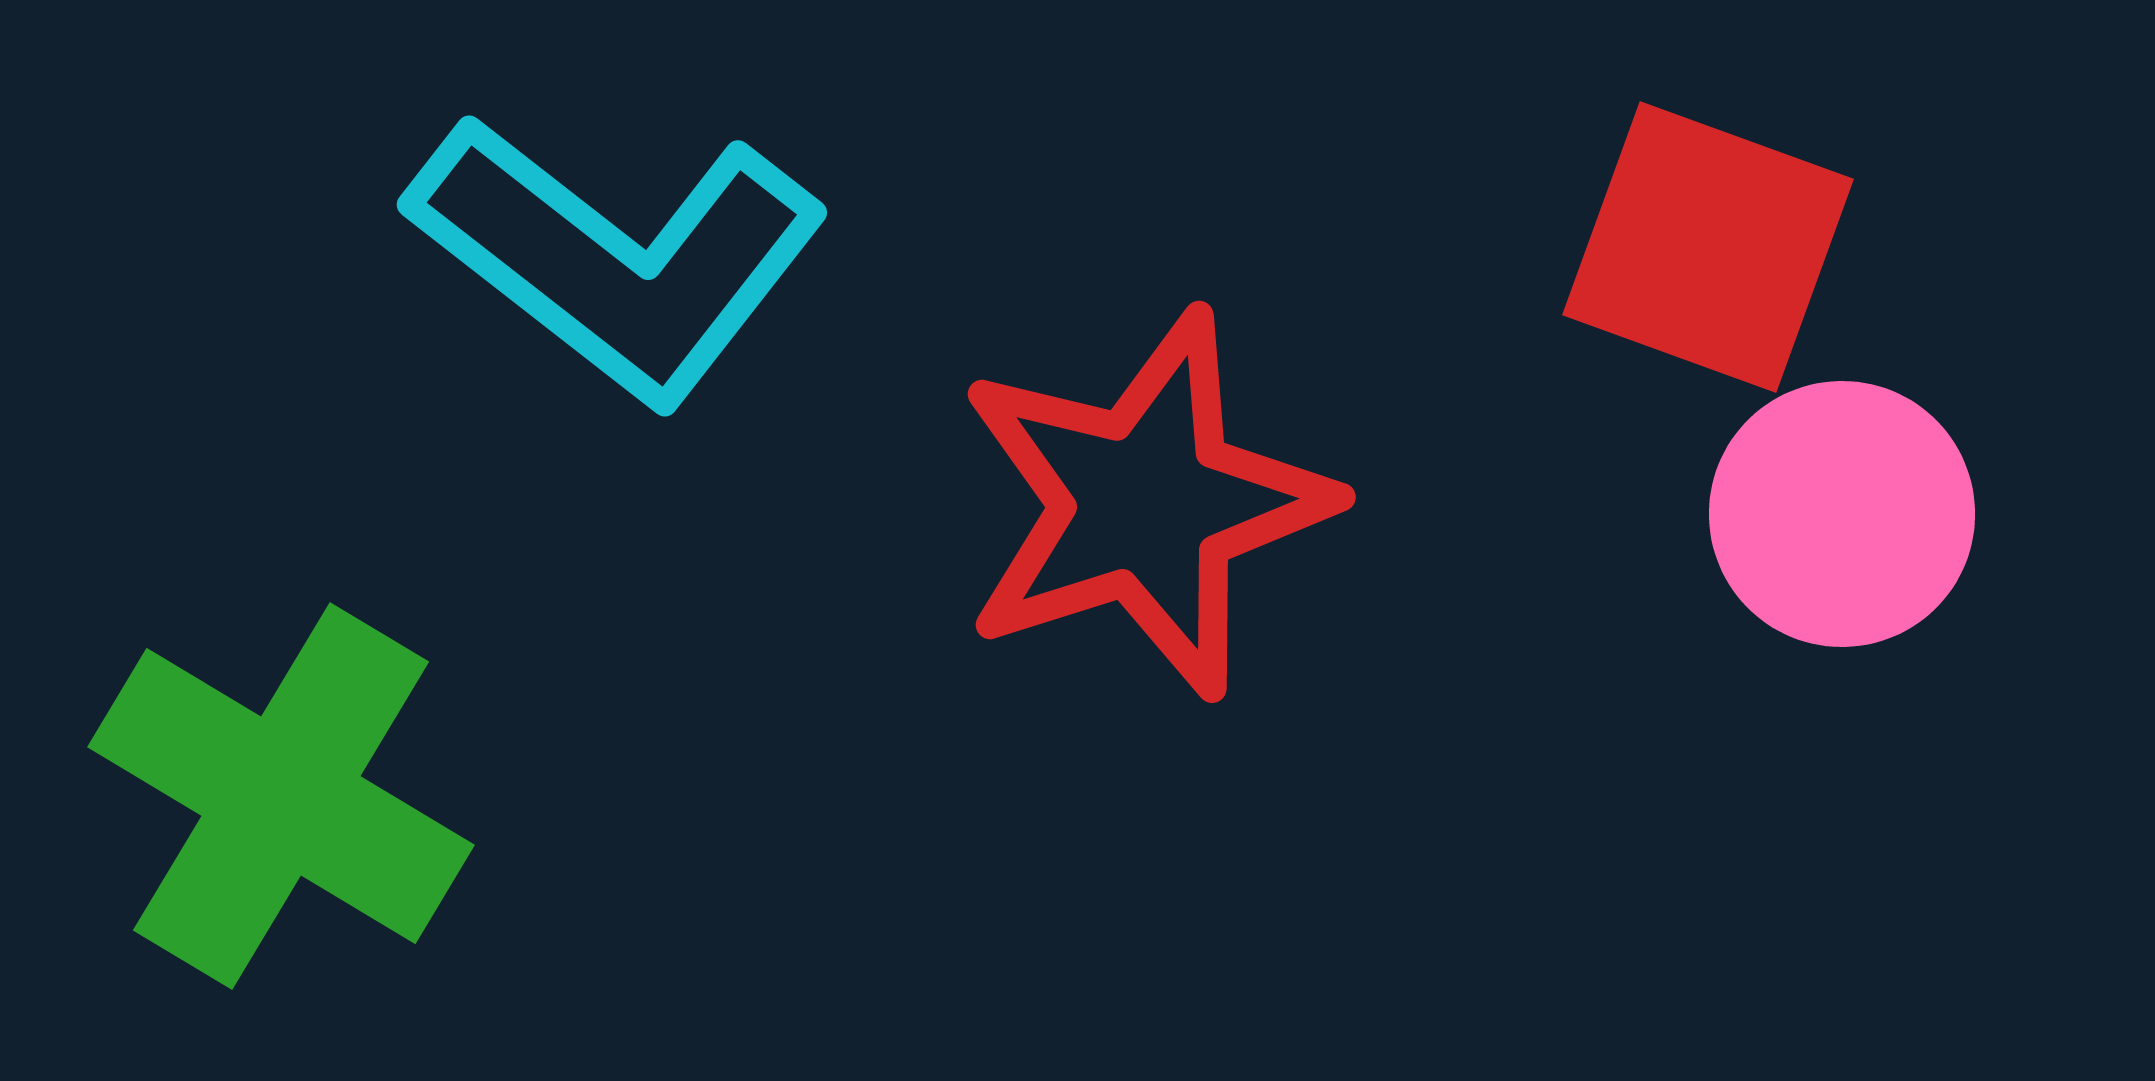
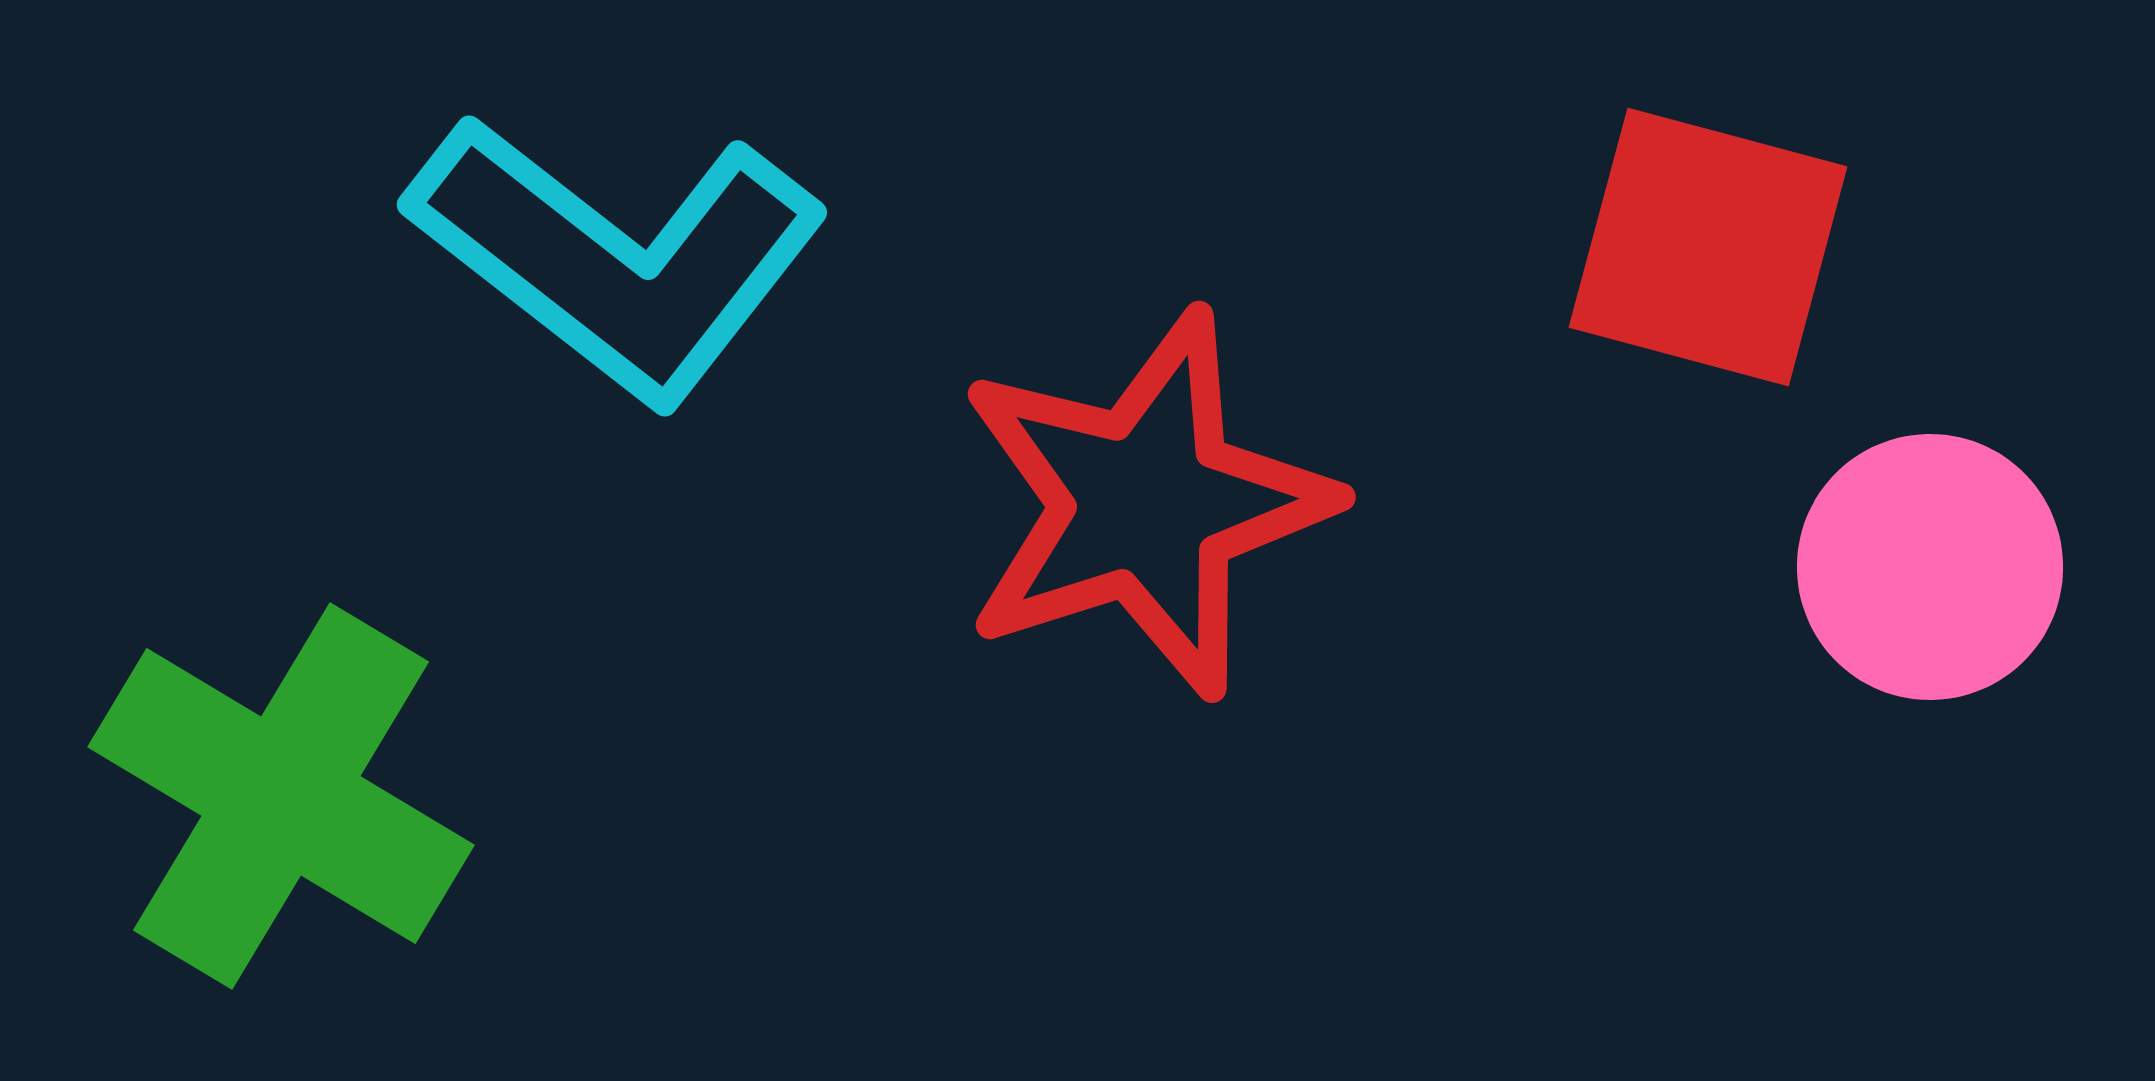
red square: rotated 5 degrees counterclockwise
pink circle: moved 88 px right, 53 px down
